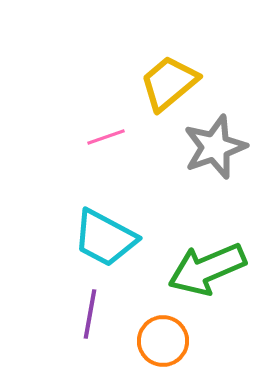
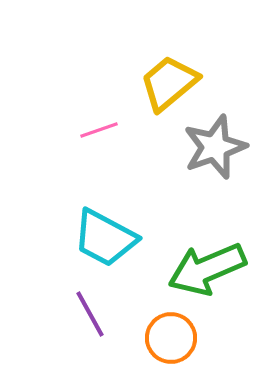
pink line: moved 7 px left, 7 px up
purple line: rotated 39 degrees counterclockwise
orange circle: moved 8 px right, 3 px up
